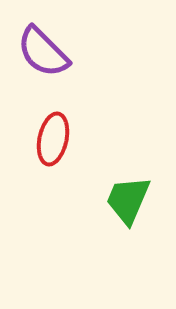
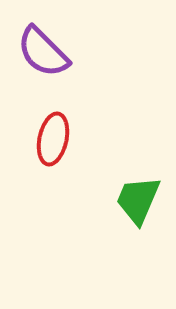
green trapezoid: moved 10 px right
